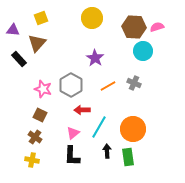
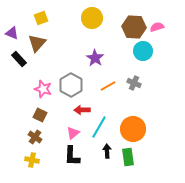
purple triangle: moved 1 px left, 3 px down; rotated 16 degrees clockwise
